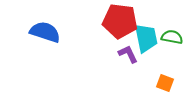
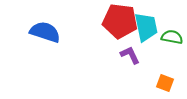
cyan trapezoid: moved 11 px up
purple L-shape: moved 2 px right, 1 px down
